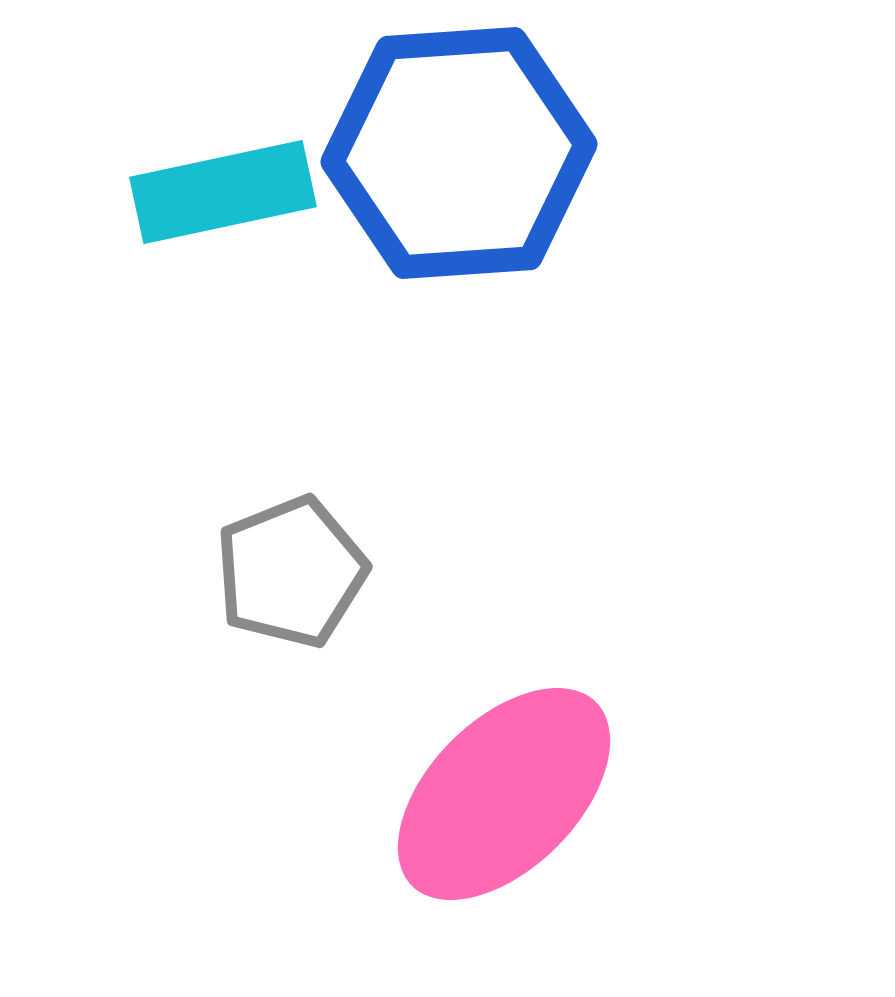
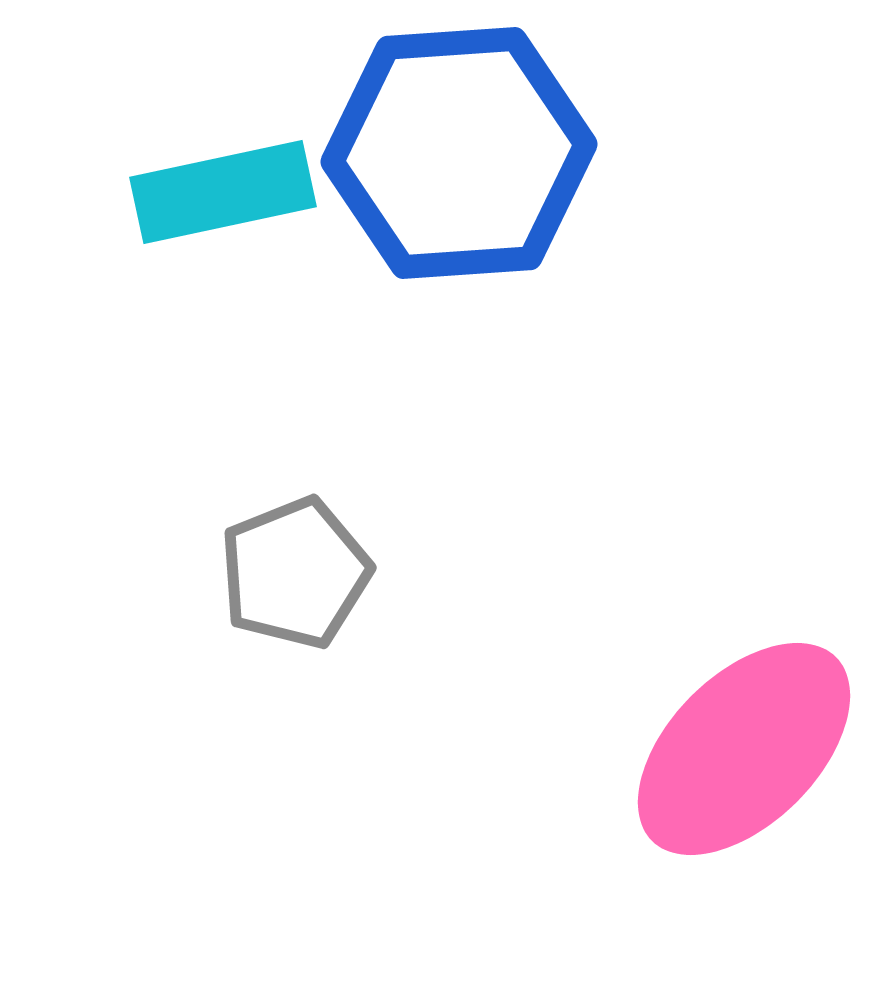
gray pentagon: moved 4 px right, 1 px down
pink ellipse: moved 240 px right, 45 px up
